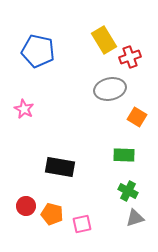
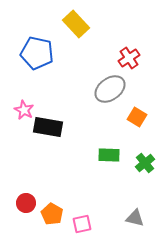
yellow rectangle: moved 28 px left, 16 px up; rotated 12 degrees counterclockwise
blue pentagon: moved 1 px left, 2 px down
red cross: moved 1 px left, 1 px down; rotated 15 degrees counterclockwise
gray ellipse: rotated 24 degrees counterclockwise
pink star: moved 1 px down
green rectangle: moved 15 px left
black rectangle: moved 12 px left, 40 px up
green cross: moved 17 px right, 28 px up; rotated 24 degrees clockwise
red circle: moved 3 px up
orange pentagon: rotated 15 degrees clockwise
gray triangle: rotated 30 degrees clockwise
